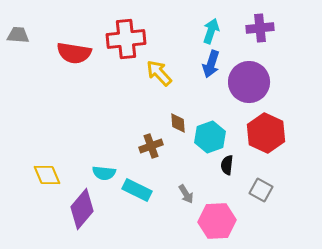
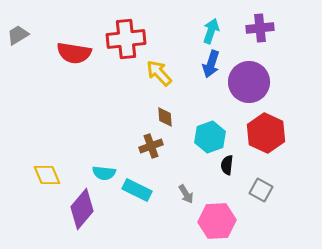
gray trapezoid: rotated 35 degrees counterclockwise
brown diamond: moved 13 px left, 6 px up
